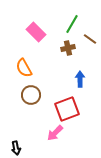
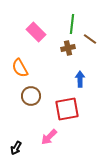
green line: rotated 24 degrees counterclockwise
orange semicircle: moved 4 px left
brown circle: moved 1 px down
red square: rotated 10 degrees clockwise
pink arrow: moved 6 px left, 4 px down
black arrow: rotated 40 degrees clockwise
